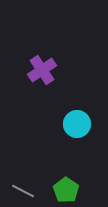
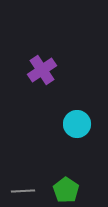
gray line: rotated 30 degrees counterclockwise
